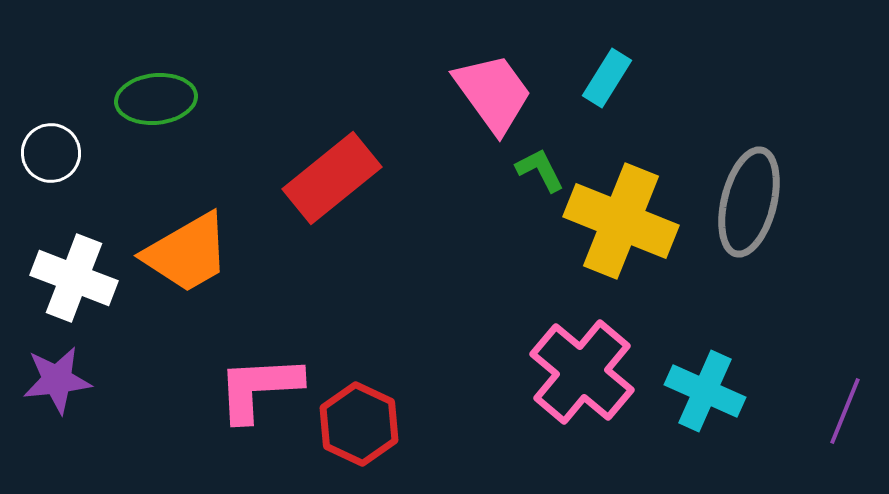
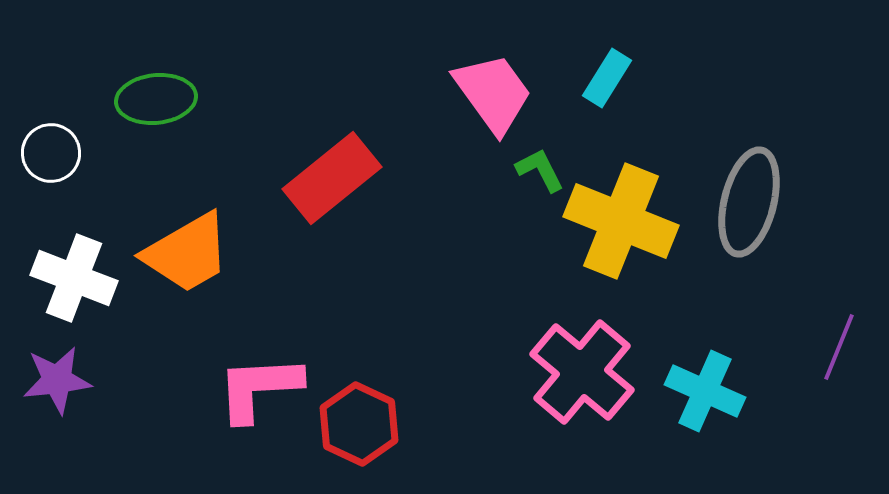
purple line: moved 6 px left, 64 px up
